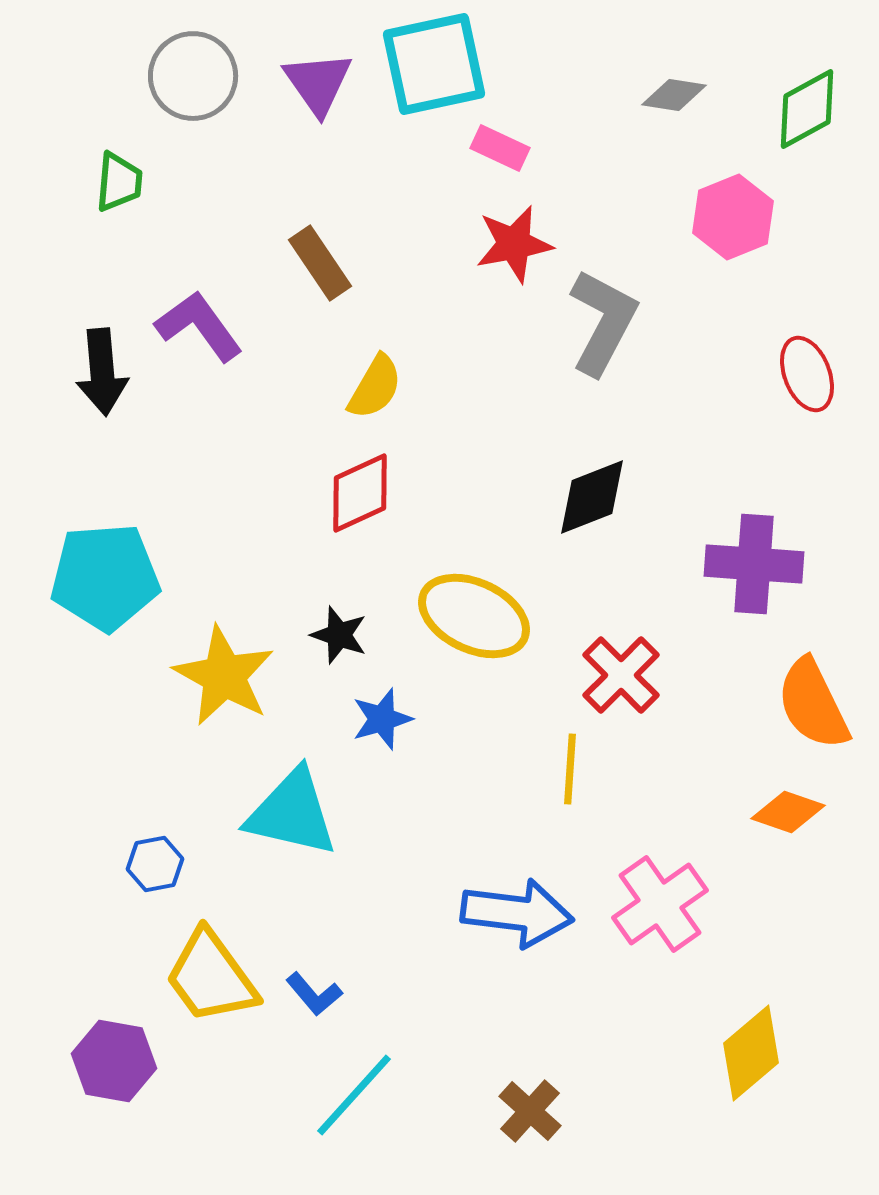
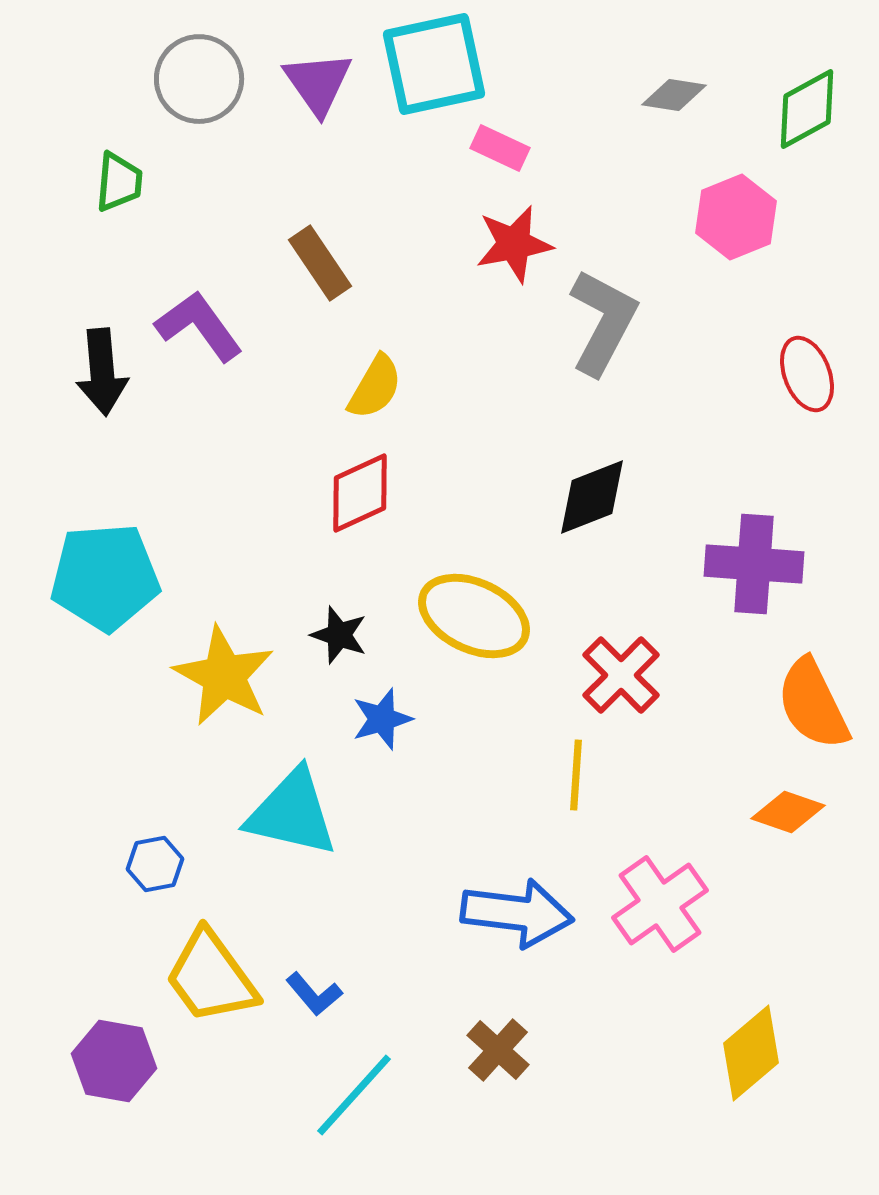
gray circle: moved 6 px right, 3 px down
pink hexagon: moved 3 px right
yellow line: moved 6 px right, 6 px down
brown cross: moved 32 px left, 61 px up
